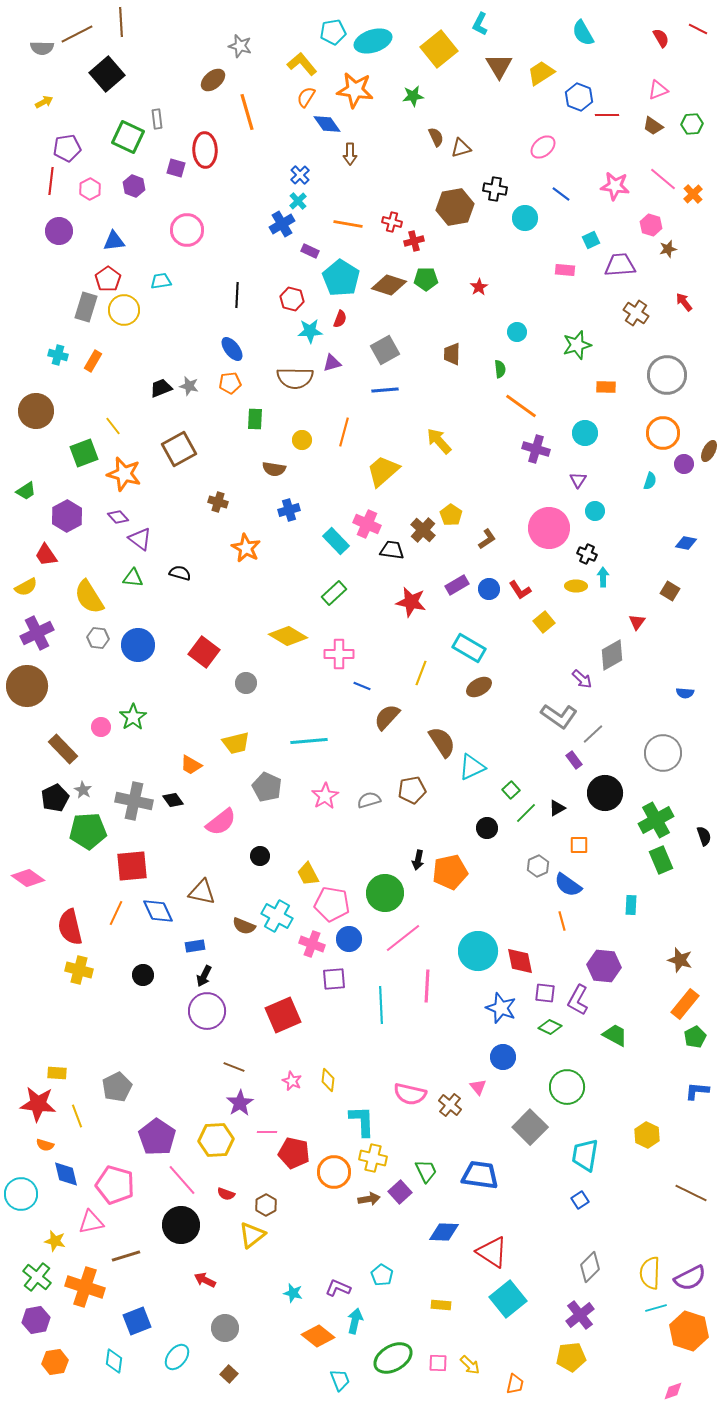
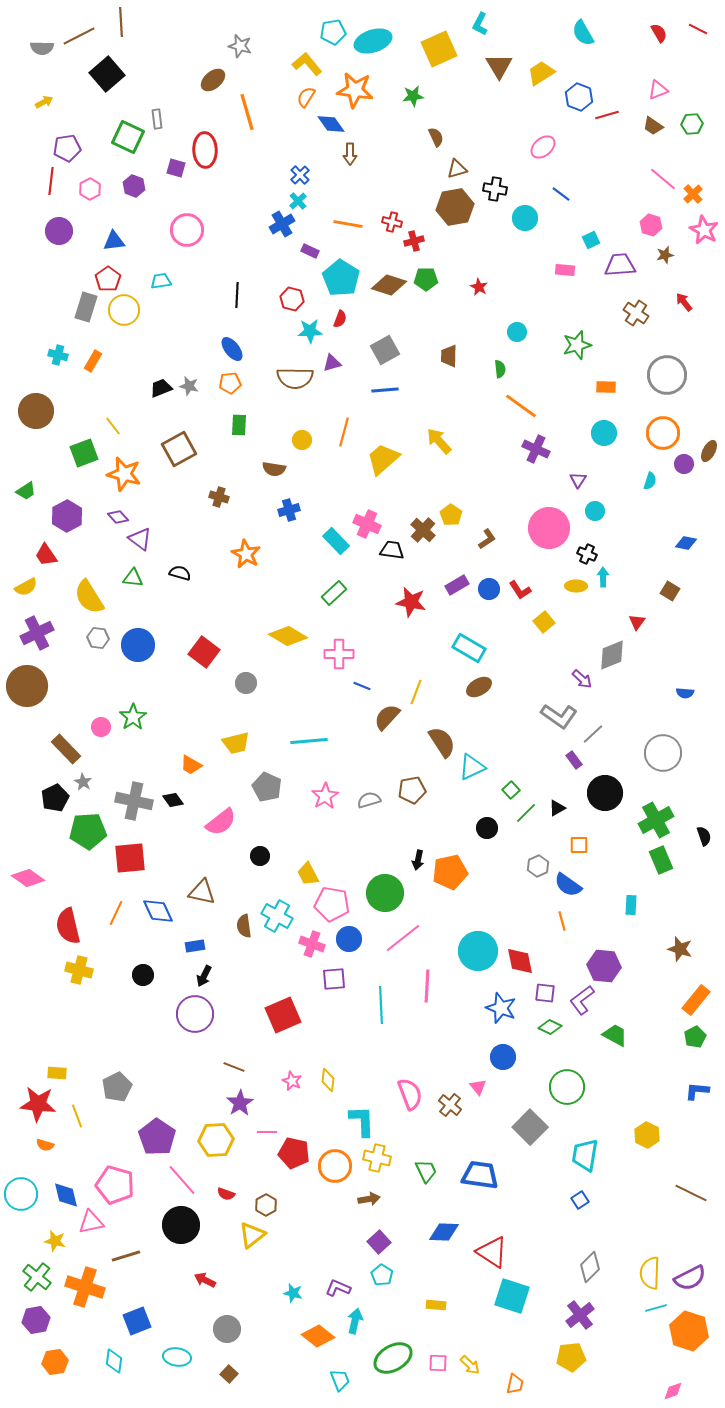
brown line at (77, 34): moved 2 px right, 2 px down
red semicircle at (661, 38): moved 2 px left, 5 px up
yellow square at (439, 49): rotated 15 degrees clockwise
yellow L-shape at (302, 64): moved 5 px right
red line at (607, 115): rotated 15 degrees counterclockwise
blue diamond at (327, 124): moved 4 px right
brown triangle at (461, 148): moved 4 px left, 21 px down
pink star at (615, 186): moved 89 px right, 44 px down; rotated 20 degrees clockwise
brown star at (668, 249): moved 3 px left, 6 px down
red star at (479, 287): rotated 12 degrees counterclockwise
brown trapezoid at (452, 354): moved 3 px left, 2 px down
green rectangle at (255, 419): moved 16 px left, 6 px down
cyan circle at (585, 433): moved 19 px right
purple cross at (536, 449): rotated 8 degrees clockwise
yellow trapezoid at (383, 471): moved 12 px up
brown cross at (218, 502): moved 1 px right, 5 px up
orange star at (246, 548): moved 6 px down
gray diamond at (612, 655): rotated 8 degrees clockwise
yellow line at (421, 673): moved 5 px left, 19 px down
brown rectangle at (63, 749): moved 3 px right
gray star at (83, 790): moved 8 px up
red square at (132, 866): moved 2 px left, 8 px up
brown semicircle at (244, 926): rotated 60 degrees clockwise
red semicircle at (70, 927): moved 2 px left, 1 px up
brown star at (680, 960): moved 11 px up
purple L-shape at (578, 1000): moved 4 px right; rotated 24 degrees clockwise
orange rectangle at (685, 1004): moved 11 px right, 4 px up
purple circle at (207, 1011): moved 12 px left, 3 px down
pink semicircle at (410, 1094): rotated 124 degrees counterclockwise
yellow cross at (373, 1158): moved 4 px right
orange circle at (334, 1172): moved 1 px right, 6 px up
blue diamond at (66, 1174): moved 21 px down
purple square at (400, 1192): moved 21 px left, 50 px down
cyan square at (508, 1299): moved 4 px right, 3 px up; rotated 33 degrees counterclockwise
yellow rectangle at (441, 1305): moved 5 px left
gray circle at (225, 1328): moved 2 px right, 1 px down
cyan ellipse at (177, 1357): rotated 60 degrees clockwise
